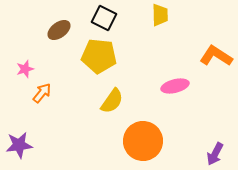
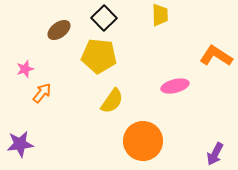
black square: rotated 20 degrees clockwise
purple star: moved 1 px right, 1 px up
